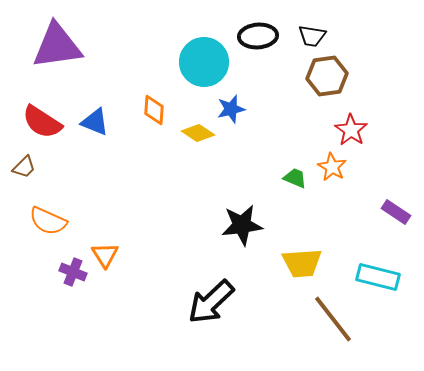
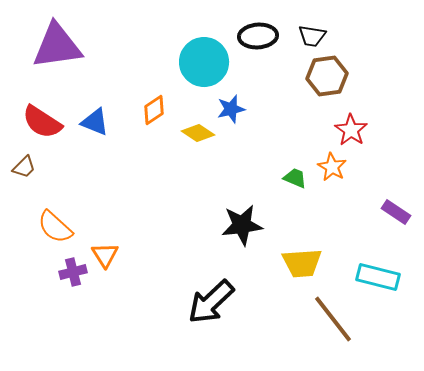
orange diamond: rotated 52 degrees clockwise
orange semicircle: moved 7 px right, 6 px down; rotated 18 degrees clockwise
purple cross: rotated 36 degrees counterclockwise
